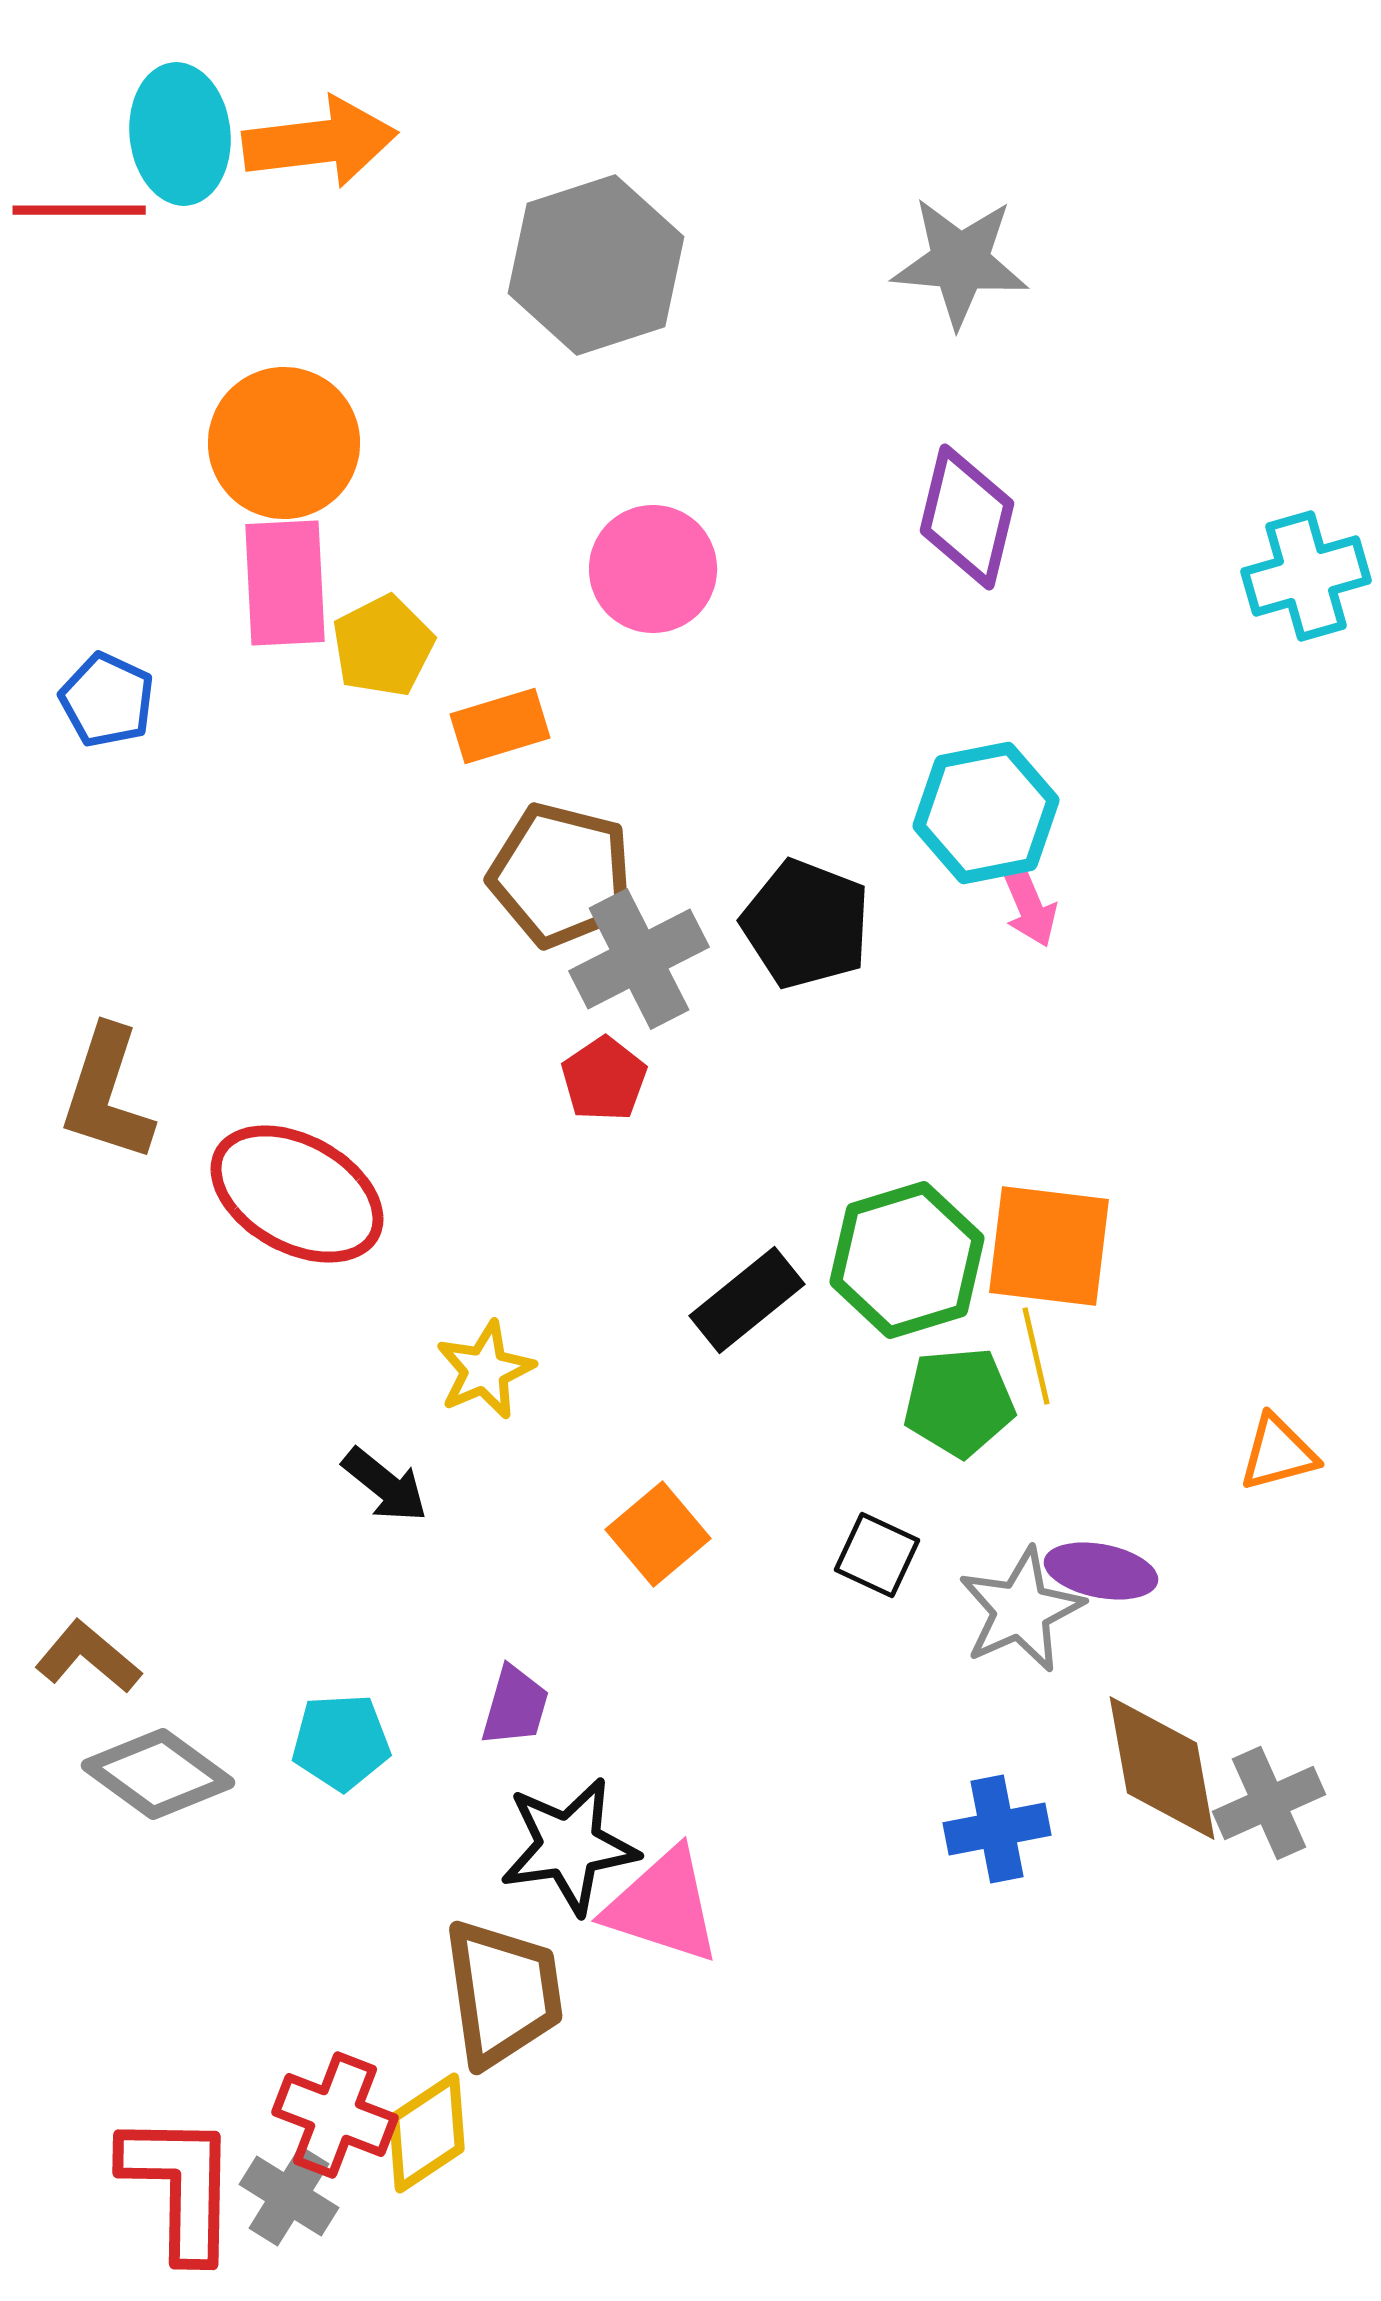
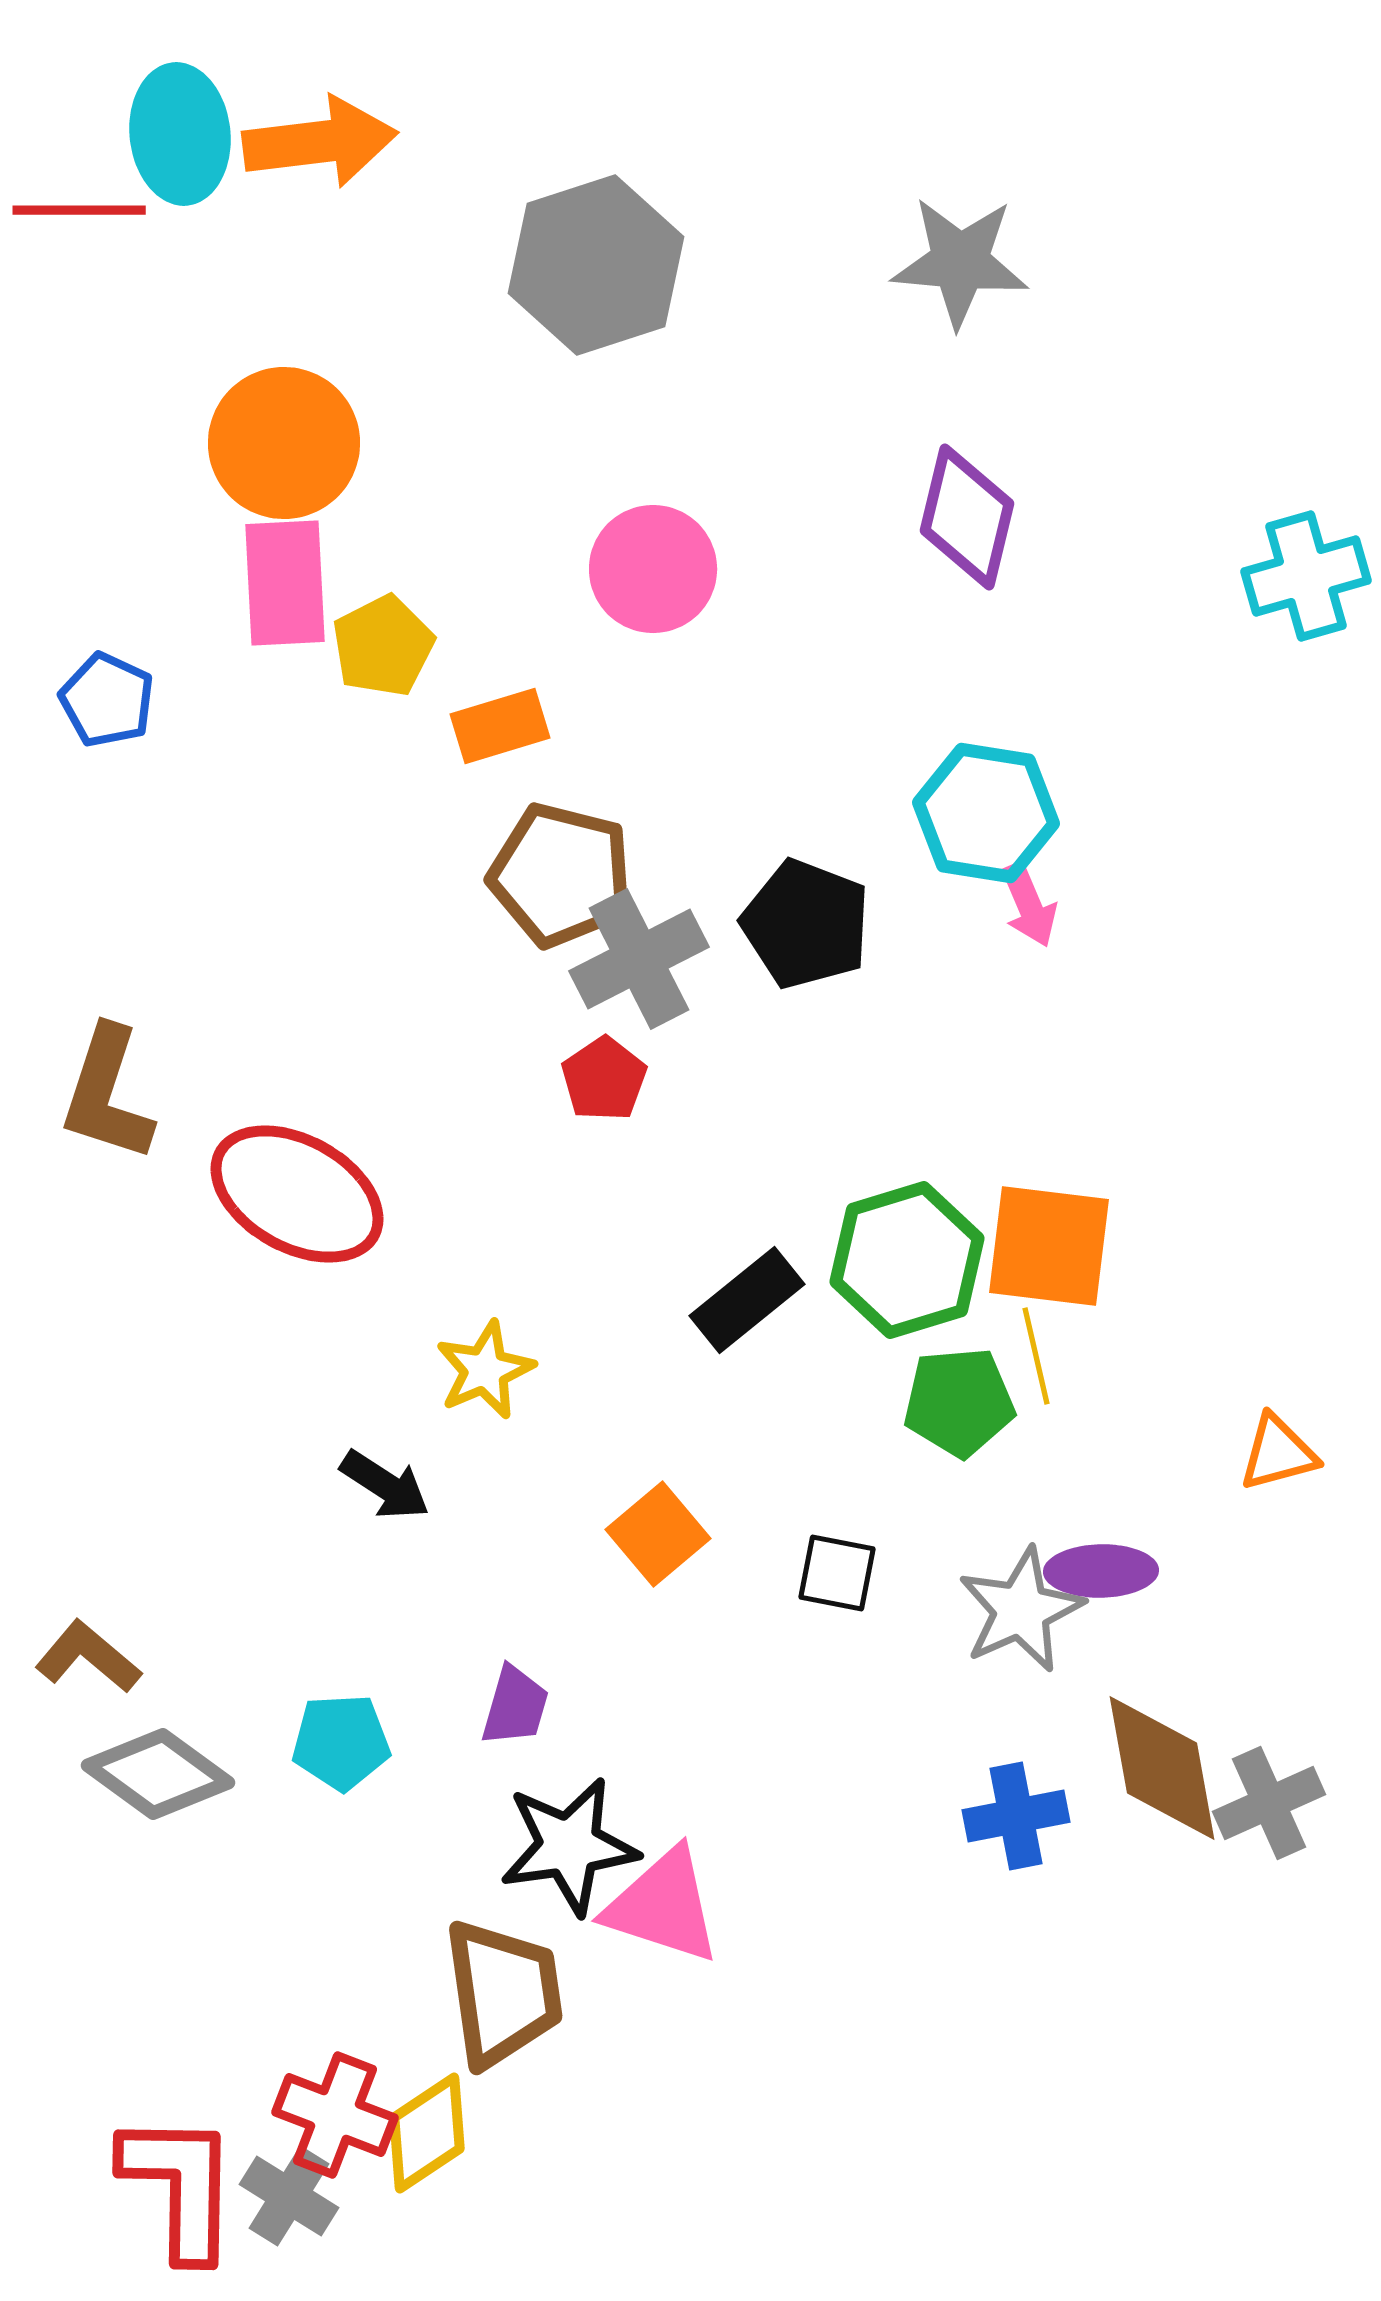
cyan hexagon at (986, 813): rotated 20 degrees clockwise
black arrow at (385, 1485): rotated 6 degrees counterclockwise
black square at (877, 1555): moved 40 px left, 18 px down; rotated 14 degrees counterclockwise
purple ellipse at (1101, 1571): rotated 12 degrees counterclockwise
blue cross at (997, 1829): moved 19 px right, 13 px up
